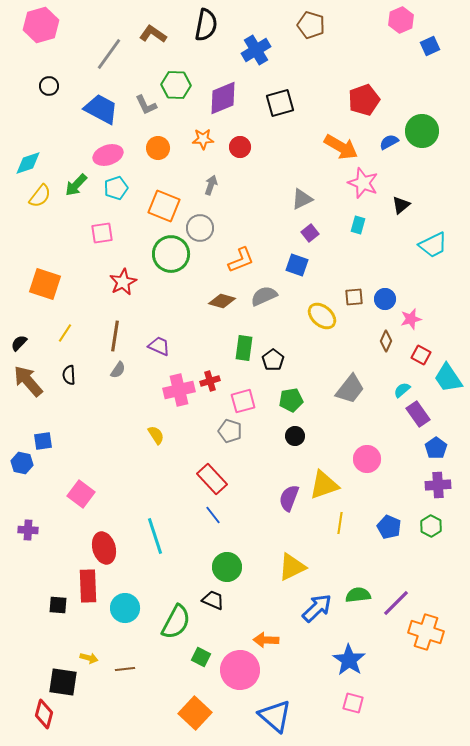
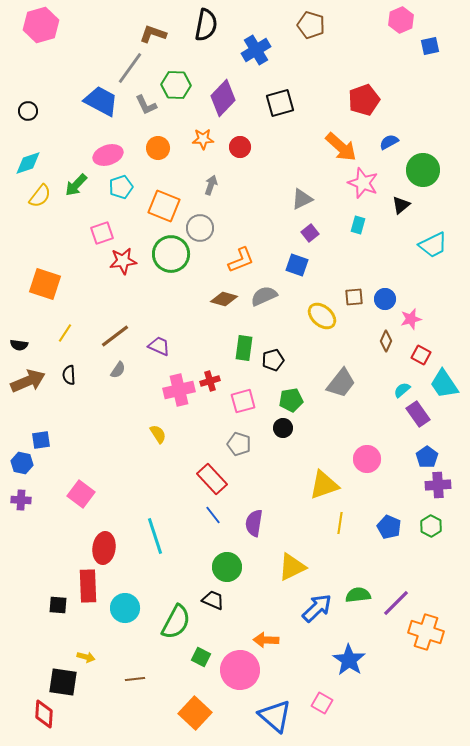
brown L-shape at (153, 34): rotated 16 degrees counterclockwise
blue square at (430, 46): rotated 12 degrees clockwise
gray line at (109, 54): moved 21 px right, 14 px down
black circle at (49, 86): moved 21 px left, 25 px down
purple diamond at (223, 98): rotated 24 degrees counterclockwise
blue trapezoid at (101, 109): moved 8 px up
green circle at (422, 131): moved 1 px right, 39 px down
orange arrow at (341, 147): rotated 12 degrees clockwise
cyan pentagon at (116, 188): moved 5 px right, 1 px up
pink square at (102, 233): rotated 10 degrees counterclockwise
red star at (123, 282): moved 21 px up; rotated 20 degrees clockwise
brown diamond at (222, 301): moved 2 px right, 2 px up
brown line at (115, 336): rotated 44 degrees clockwise
black semicircle at (19, 343): moved 2 px down; rotated 126 degrees counterclockwise
black pentagon at (273, 360): rotated 20 degrees clockwise
cyan trapezoid at (448, 378): moved 4 px left, 6 px down
brown arrow at (28, 381): rotated 108 degrees clockwise
gray trapezoid at (350, 389): moved 9 px left, 6 px up
gray pentagon at (230, 431): moved 9 px right, 13 px down
yellow semicircle at (156, 435): moved 2 px right, 1 px up
black circle at (295, 436): moved 12 px left, 8 px up
blue square at (43, 441): moved 2 px left, 1 px up
blue pentagon at (436, 448): moved 9 px left, 9 px down
purple semicircle at (289, 498): moved 35 px left, 25 px down; rotated 12 degrees counterclockwise
purple cross at (28, 530): moved 7 px left, 30 px up
red ellipse at (104, 548): rotated 24 degrees clockwise
yellow arrow at (89, 658): moved 3 px left, 1 px up
brown line at (125, 669): moved 10 px right, 10 px down
pink square at (353, 703): moved 31 px left; rotated 15 degrees clockwise
red diamond at (44, 714): rotated 12 degrees counterclockwise
